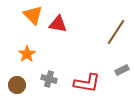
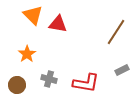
red L-shape: moved 1 px left
